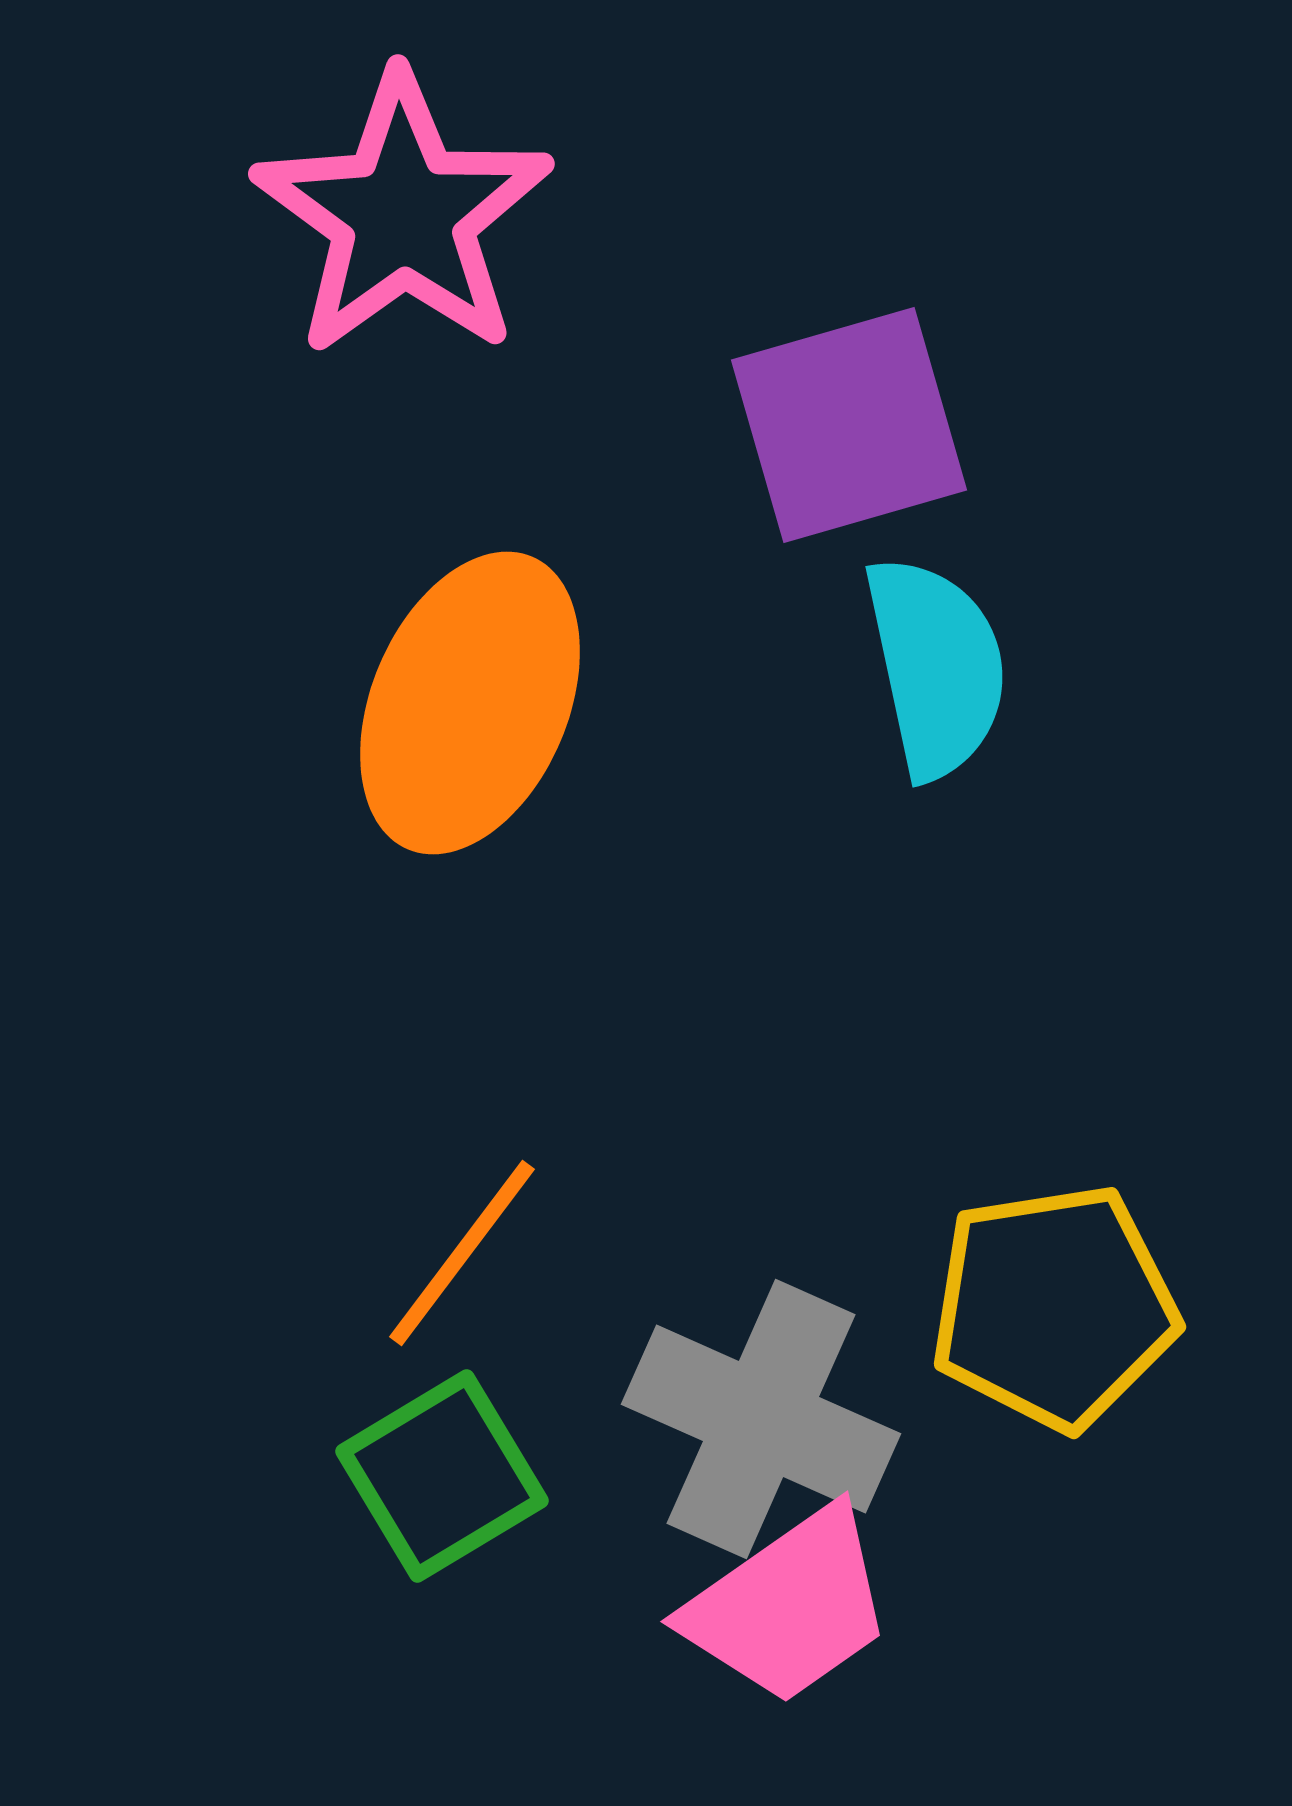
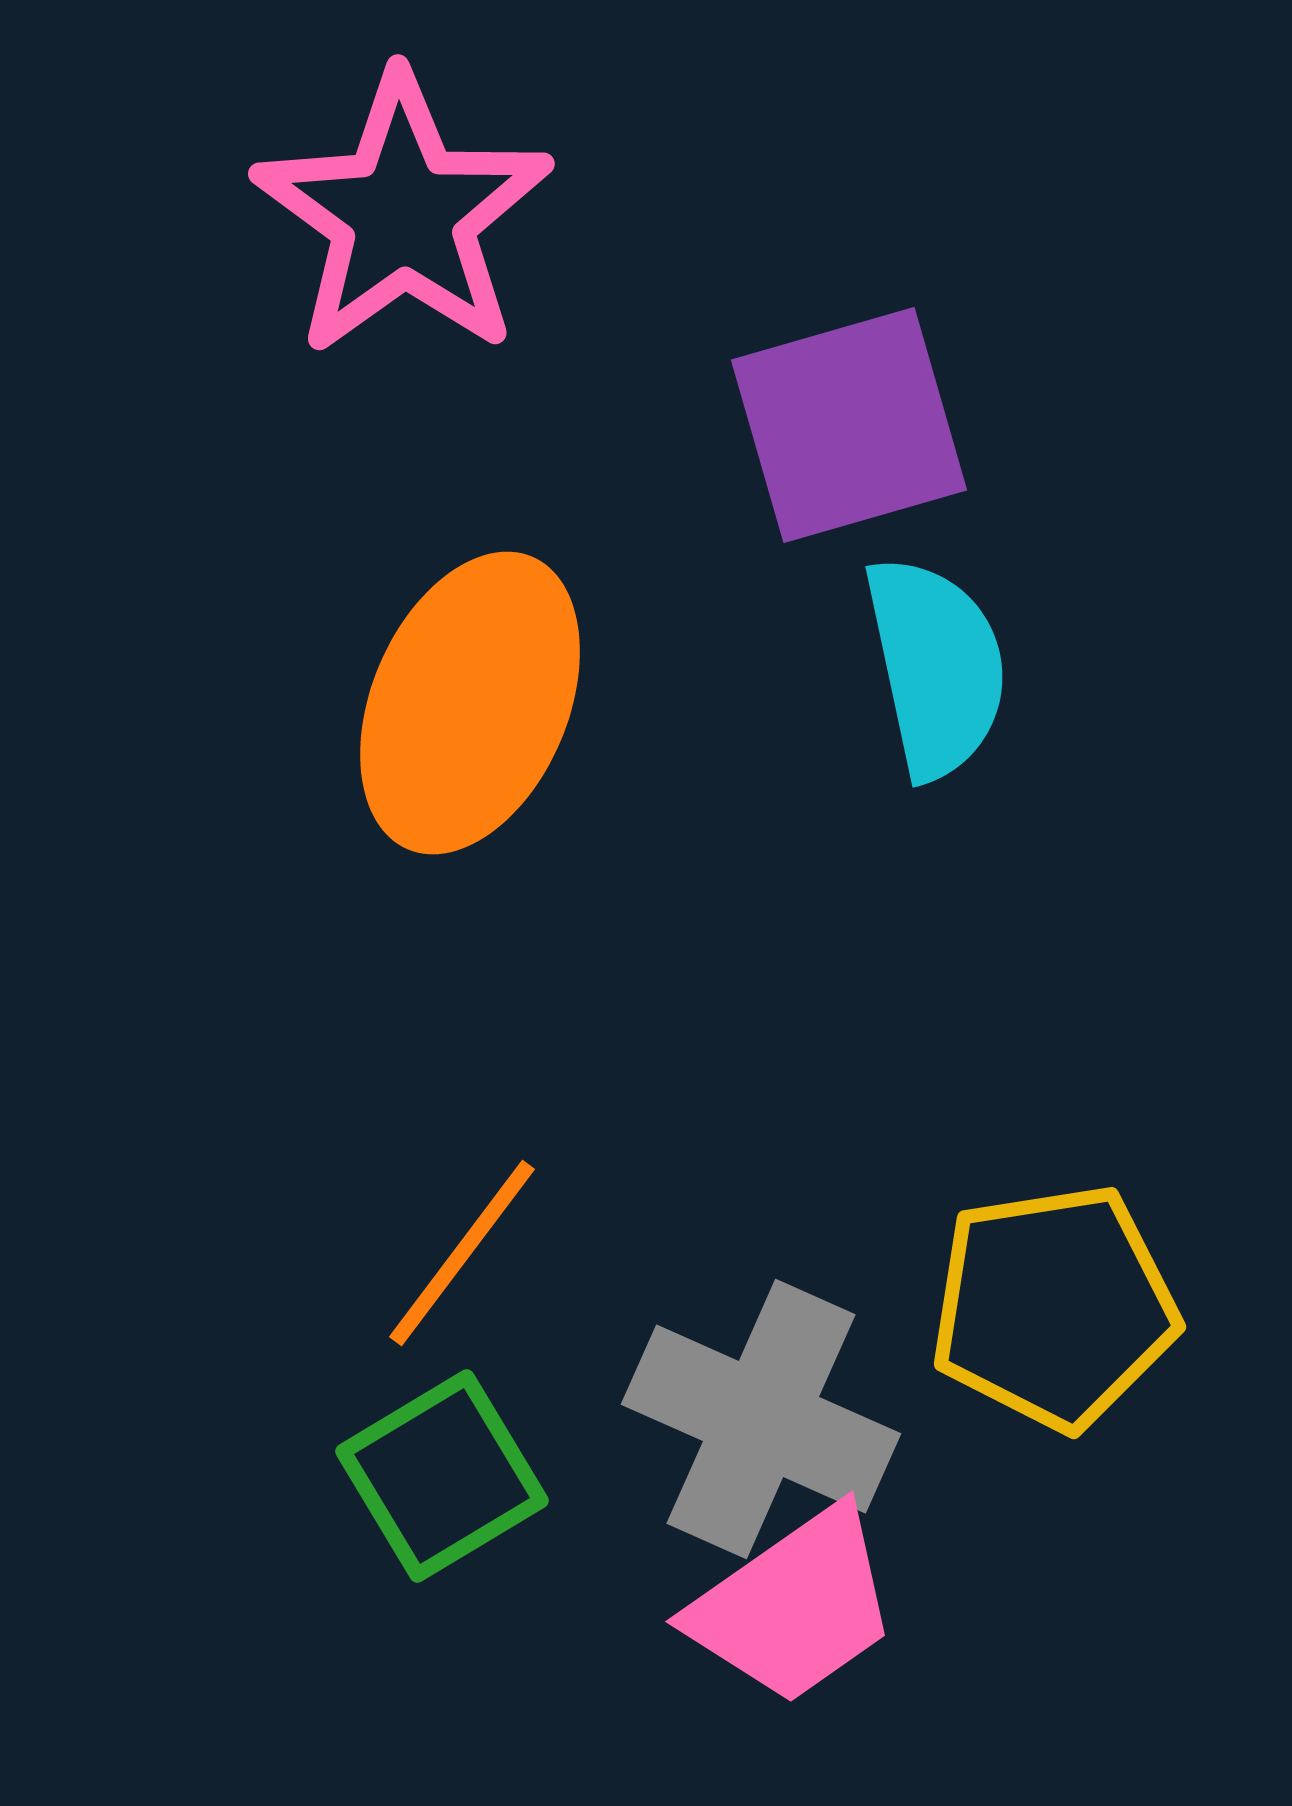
pink trapezoid: moved 5 px right
